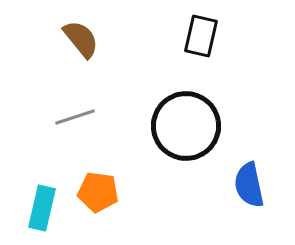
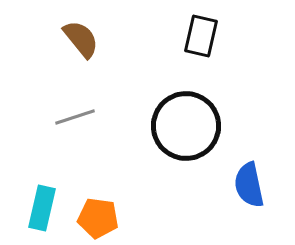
orange pentagon: moved 26 px down
